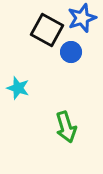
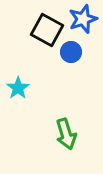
blue star: moved 1 px right, 1 px down
cyan star: rotated 20 degrees clockwise
green arrow: moved 7 px down
